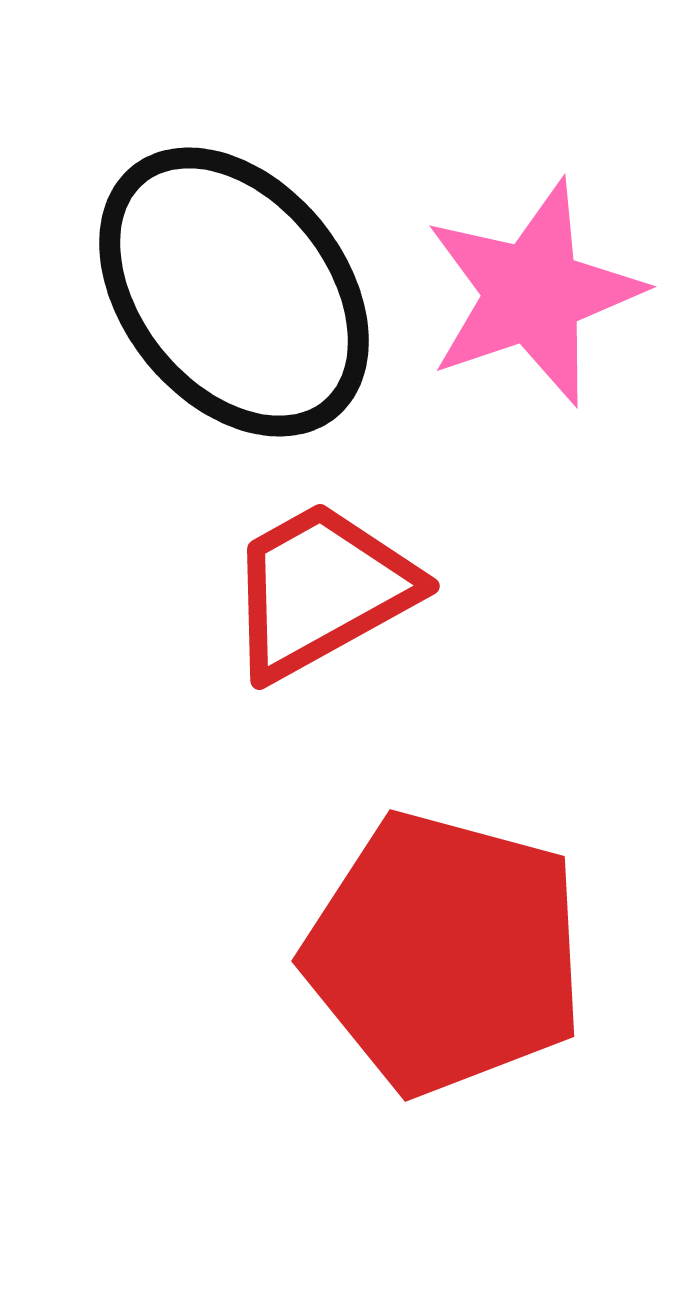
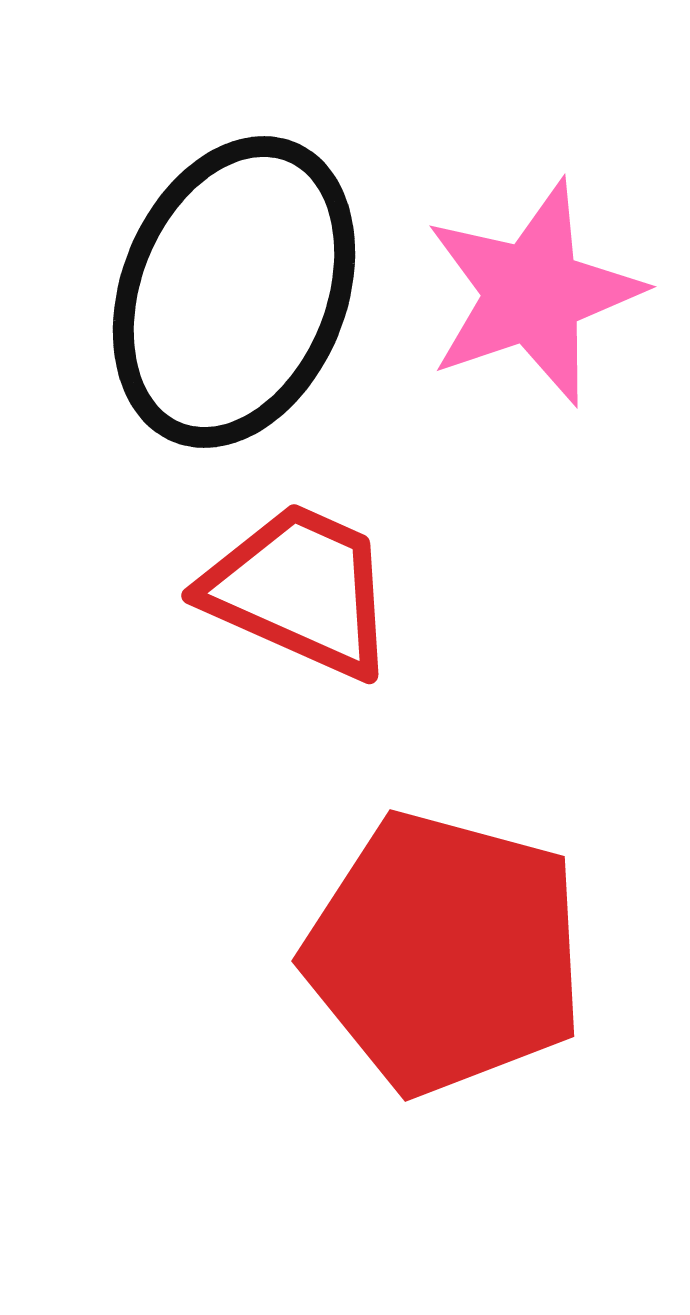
black ellipse: rotated 61 degrees clockwise
red trapezoid: moved 21 px left; rotated 53 degrees clockwise
